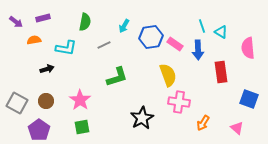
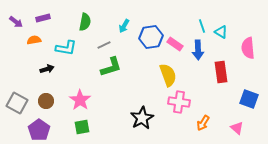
green L-shape: moved 6 px left, 10 px up
